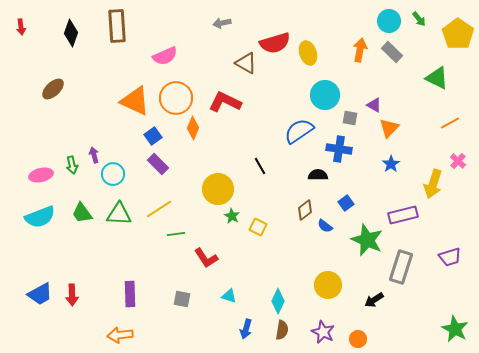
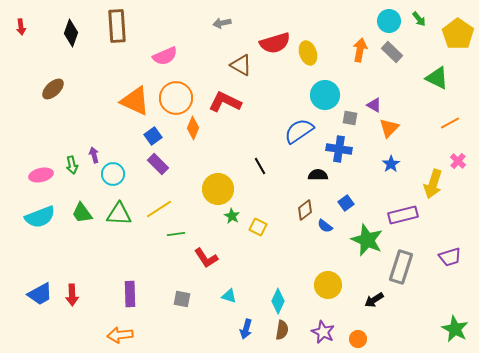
brown triangle at (246, 63): moved 5 px left, 2 px down
